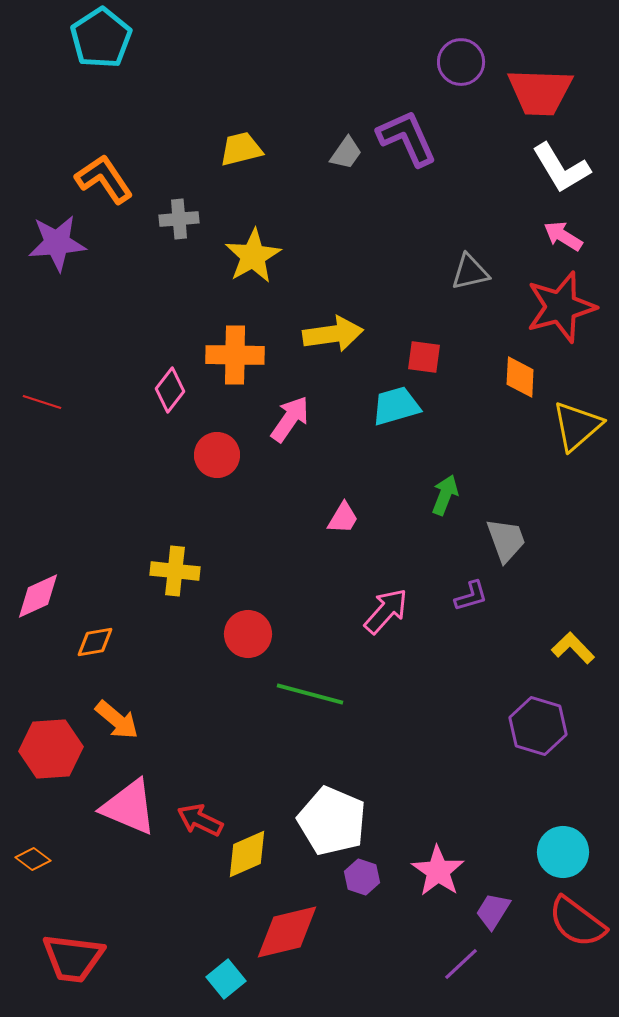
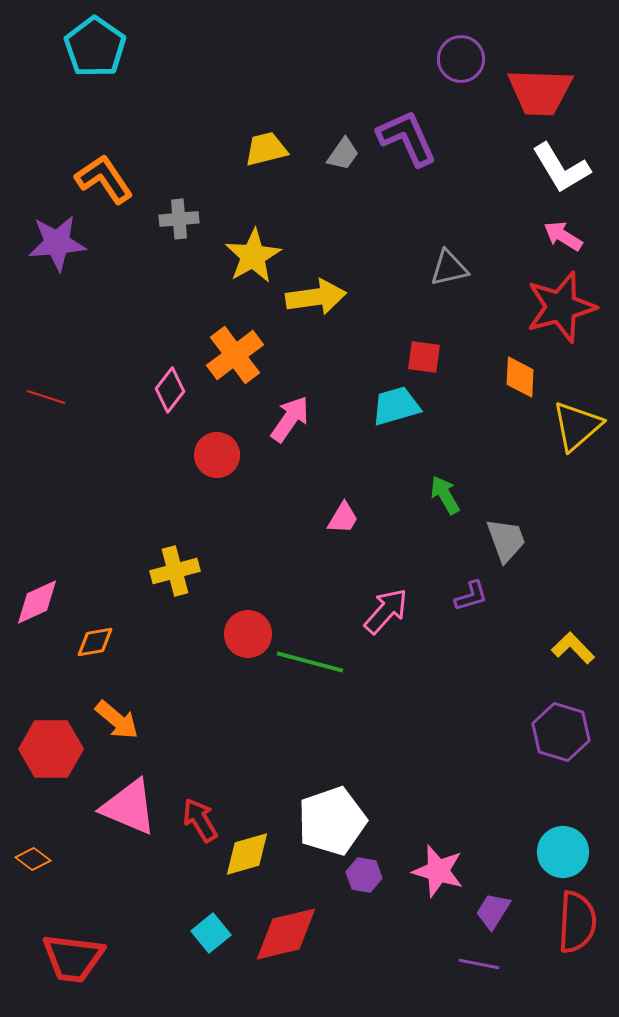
cyan pentagon at (101, 38): moved 6 px left, 9 px down; rotated 4 degrees counterclockwise
purple circle at (461, 62): moved 3 px up
yellow trapezoid at (241, 149): moved 25 px right
gray trapezoid at (346, 153): moved 3 px left, 1 px down
gray triangle at (470, 272): moved 21 px left, 4 px up
yellow arrow at (333, 334): moved 17 px left, 37 px up
orange cross at (235, 355): rotated 38 degrees counterclockwise
red line at (42, 402): moved 4 px right, 5 px up
green arrow at (445, 495): rotated 51 degrees counterclockwise
yellow cross at (175, 571): rotated 21 degrees counterclockwise
pink diamond at (38, 596): moved 1 px left, 6 px down
green line at (310, 694): moved 32 px up
purple hexagon at (538, 726): moved 23 px right, 6 px down
red hexagon at (51, 749): rotated 4 degrees clockwise
red arrow at (200, 820): rotated 33 degrees clockwise
white pentagon at (332, 821): rotated 30 degrees clockwise
yellow diamond at (247, 854): rotated 8 degrees clockwise
pink star at (438, 871): rotated 18 degrees counterclockwise
purple hexagon at (362, 877): moved 2 px right, 2 px up; rotated 8 degrees counterclockwise
red semicircle at (577, 922): rotated 124 degrees counterclockwise
red diamond at (287, 932): moved 1 px left, 2 px down
purple line at (461, 964): moved 18 px right; rotated 54 degrees clockwise
cyan square at (226, 979): moved 15 px left, 46 px up
